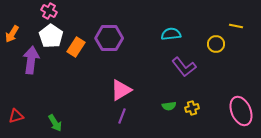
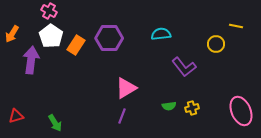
cyan semicircle: moved 10 px left
orange rectangle: moved 2 px up
pink triangle: moved 5 px right, 2 px up
